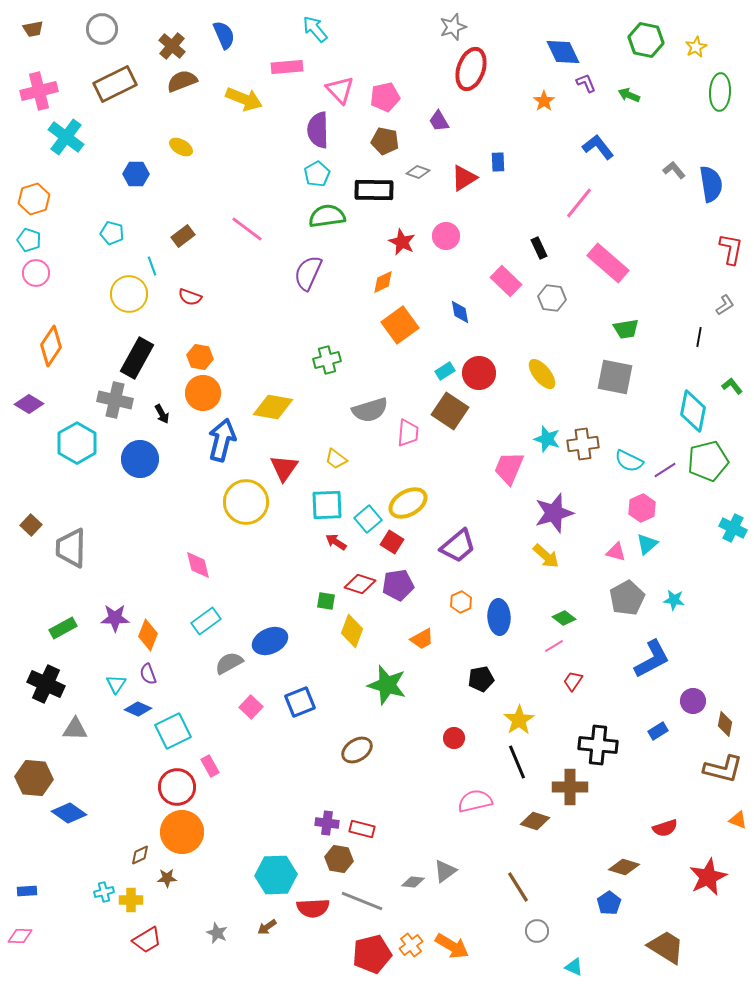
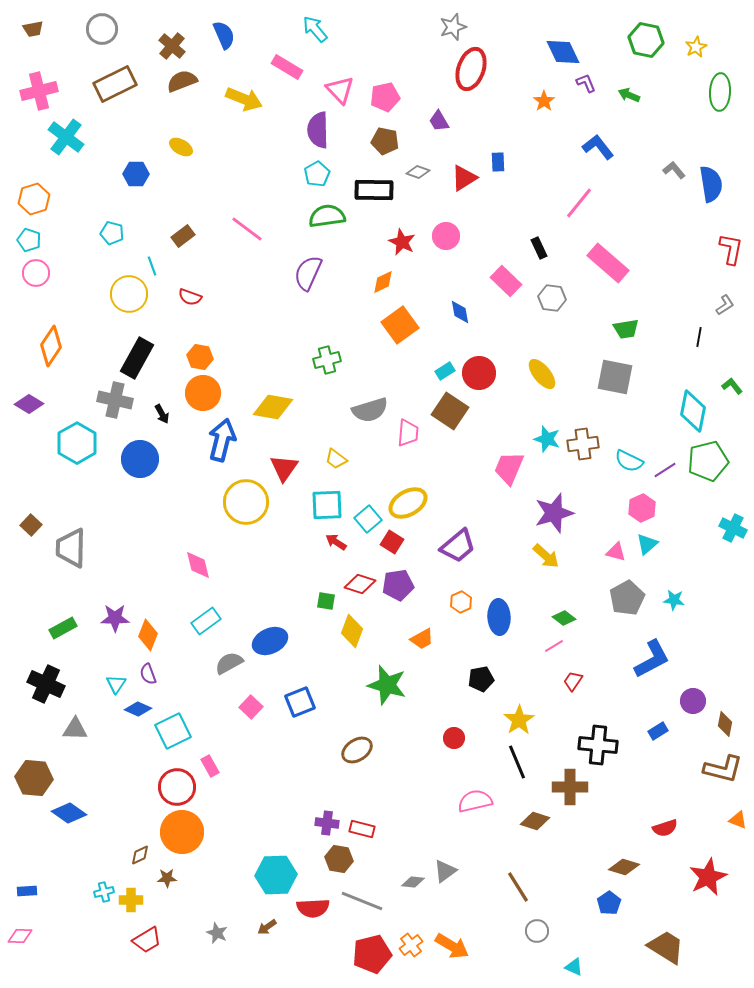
pink rectangle at (287, 67): rotated 36 degrees clockwise
